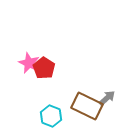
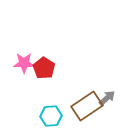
pink star: moved 5 px left; rotated 25 degrees counterclockwise
brown rectangle: rotated 60 degrees counterclockwise
cyan hexagon: rotated 25 degrees counterclockwise
